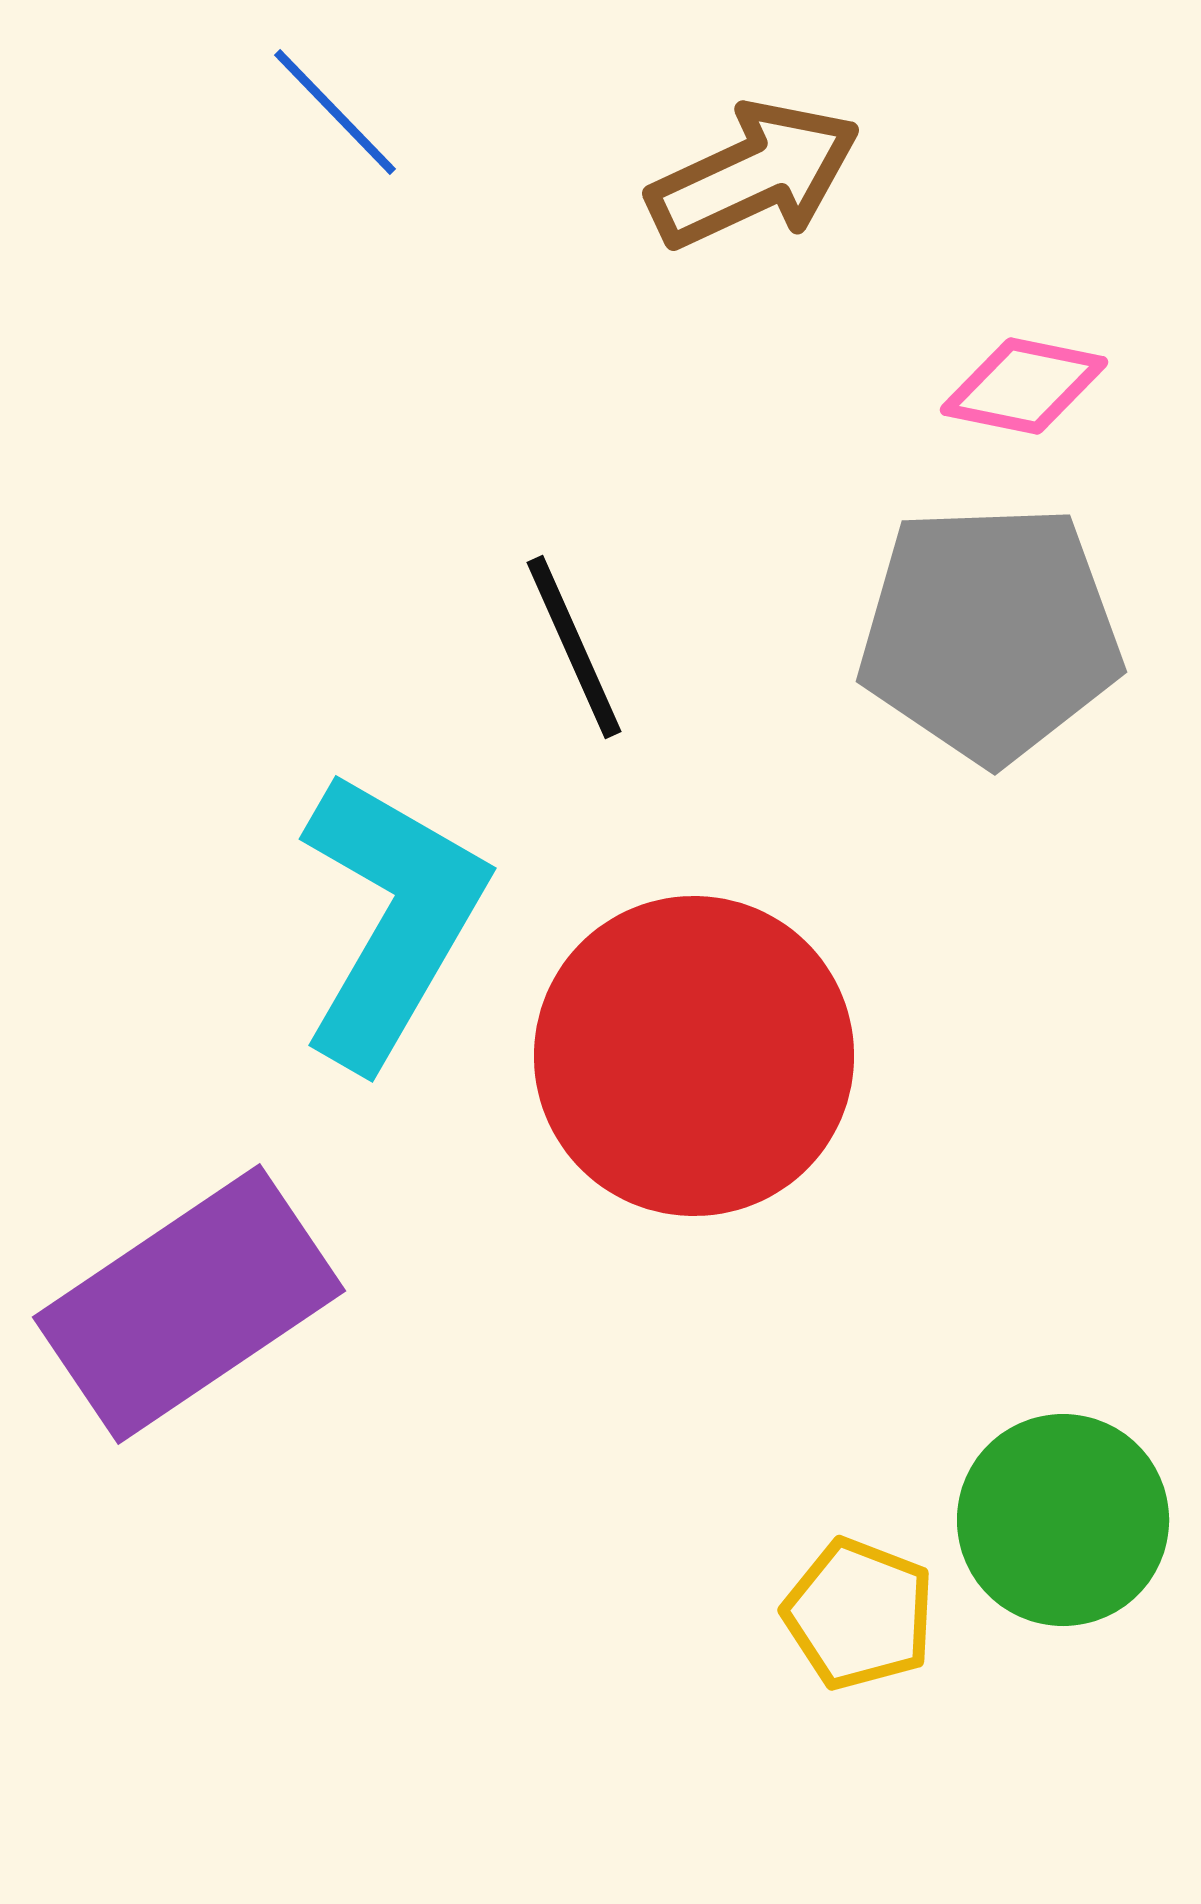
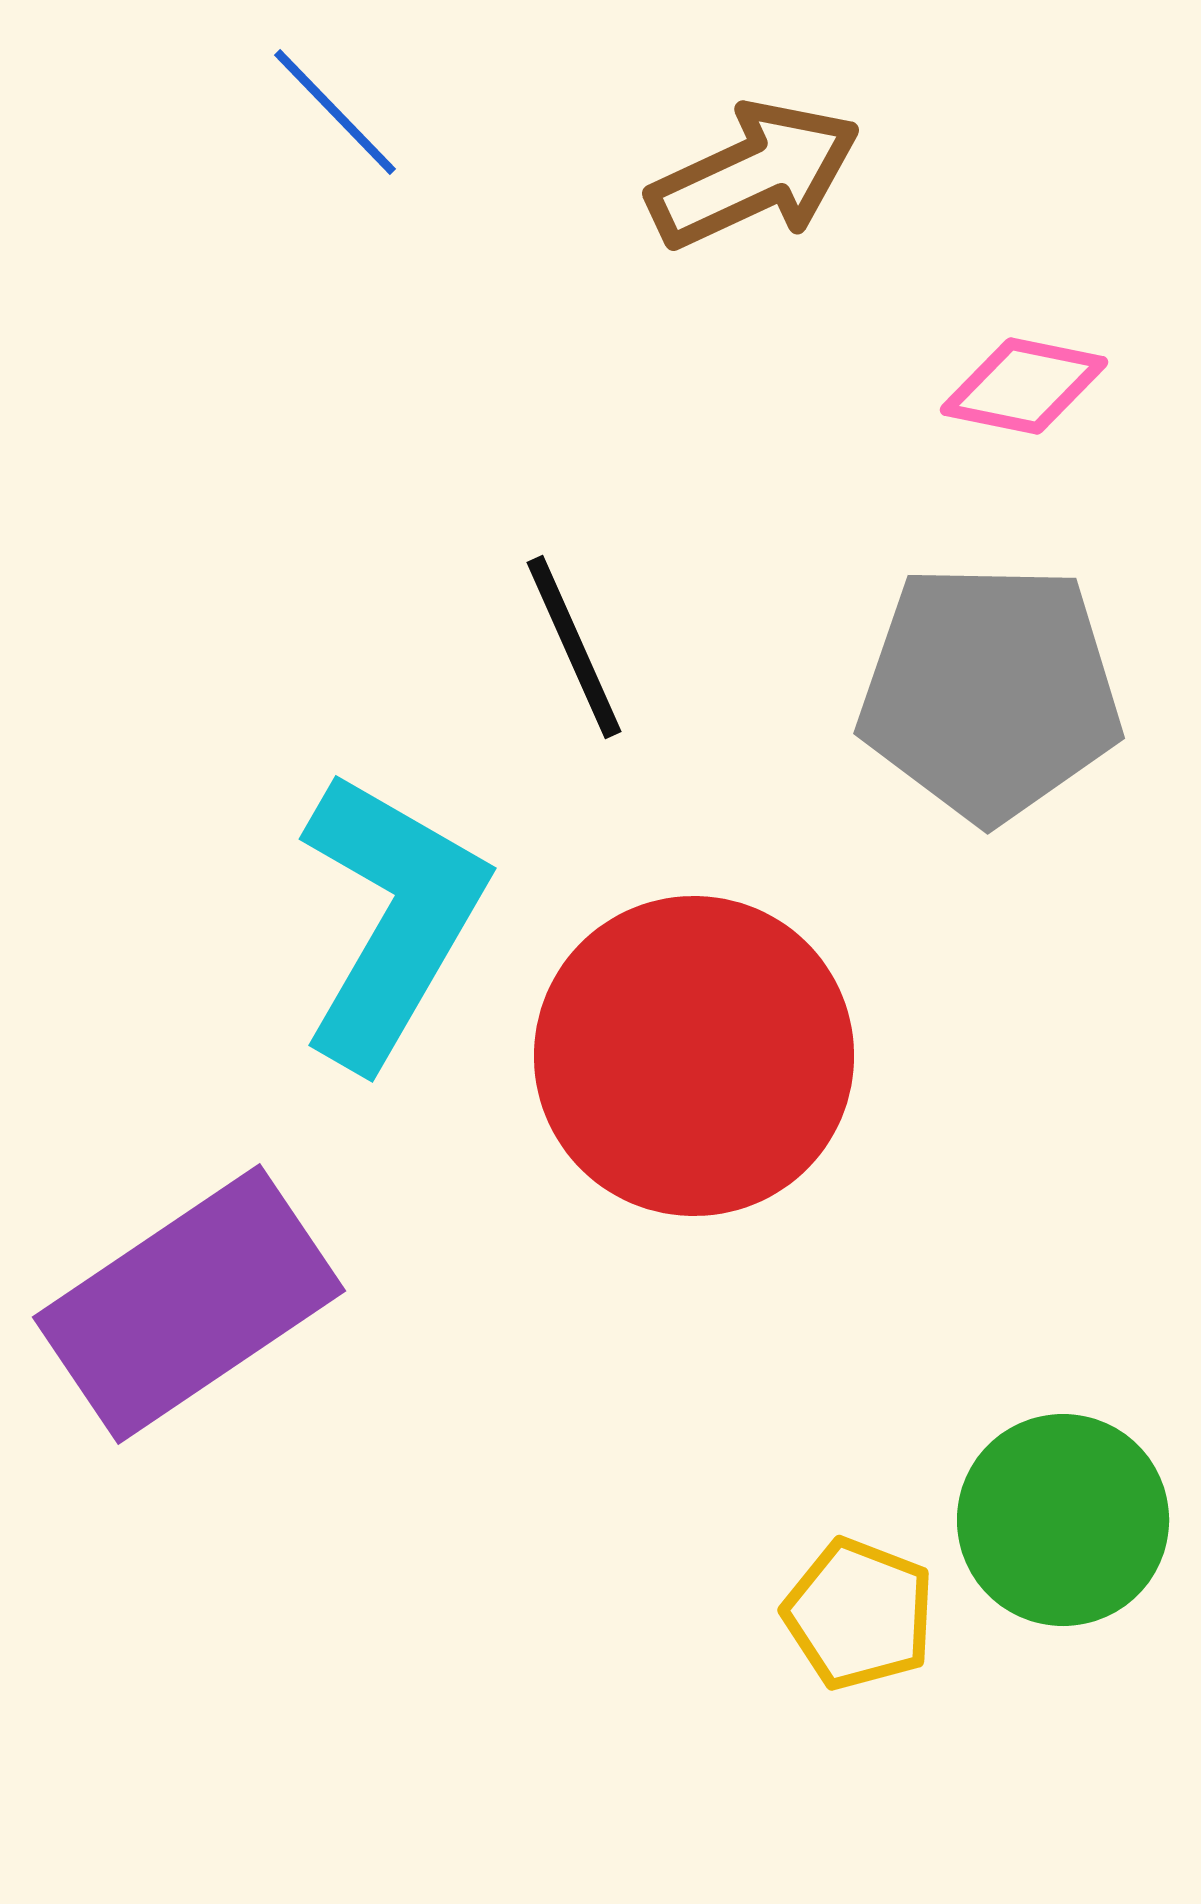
gray pentagon: moved 59 px down; rotated 3 degrees clockwise
